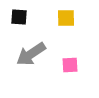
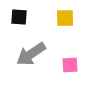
yellow square: moved 1 px left
